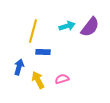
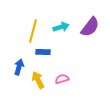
cyan arrow: moved 6 px left, 1 px down
